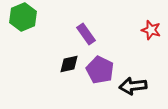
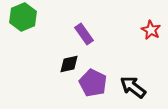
red star: rotated 12 degrees clockwise
purple rectangle: moved 2 px left
purple pentagon: moved 7 px left, 13 px down
black arrow: moved 1 px down; rotated 44 degrees clockwise
